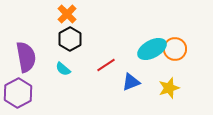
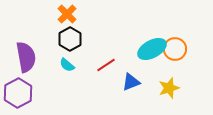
cyan semicircle: moved 4 px right, 4 px up
